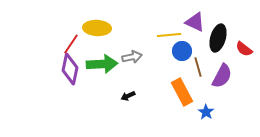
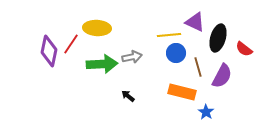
blue circle: moved 6 px left, 2 px down
purple diamond: moved 21 px left, 18 px up
orange rectangle: rotated 48 degrees counterclockwise
black arrow: rotated 64 degrees clockwise
